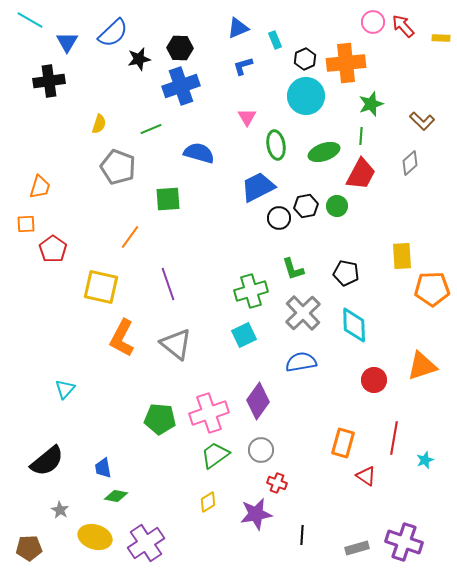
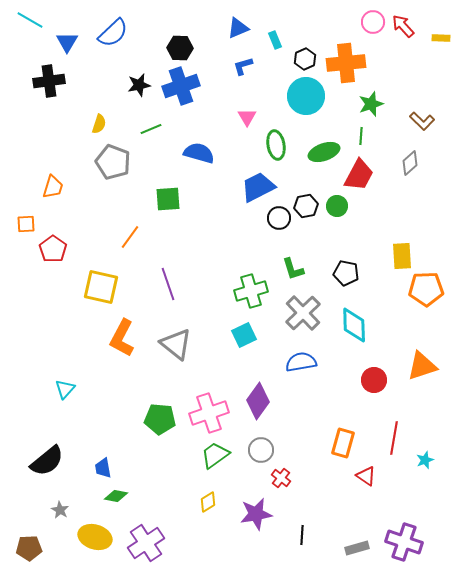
black star at (139, 59): moved 26 px down
gray pentagon at (118, 167): moved 5 px left, 5 px up
red trapezoid at (361, 174): moved 2 px left, 1 px down
orange trapezoid at (40, 187): moved 13 px right
orange pentagon at (432, 289): moved 6 px left
red cross at (277, 483): moved 4 px right, 5 px up; rotated 18 degrees clockwise
